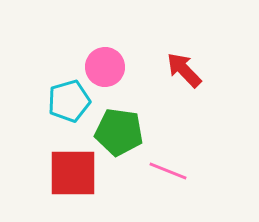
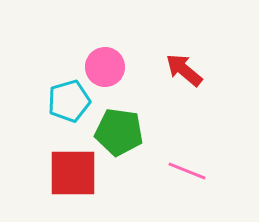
red arrow: rotated 6 degrees counterclockwise
pink line: moved 19 px right
